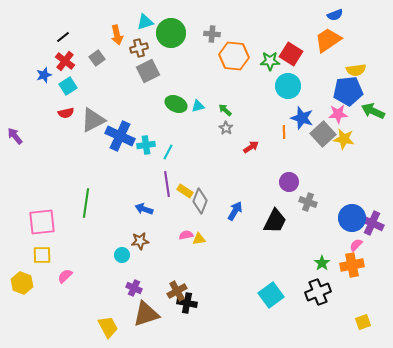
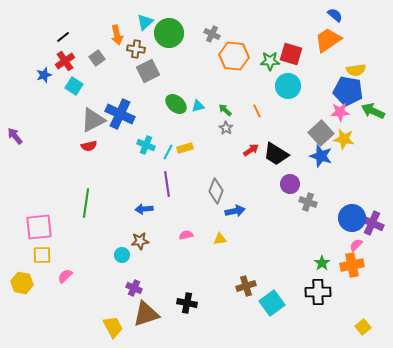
blue semicircle at (335, 15): rotated 119 degrees counterclockwise
cyan triangle at (145, 22): rotated 24 degrees counterclockwise
green circle at (171, 33): moved 2 px left
gray cross at (212, 34): rotated 21 degrees clockwise
brown cross at (139, 48): moved 3 px left, 1 px down; rotated 24 degrees clockwise
red square at (291, 54): rotated 15 degrees counterclockwise
red cross at (65, 61): rotated 18 degrees clockwise
cyan square at (68, 86): moved 6 px right; rotated 24 degrees counterclockwise
blue pentagon at (348, 91): rotated 16 degrees clockwise
green ellipse at (176, 104): rotated 15 degrees clockwise
red semicircle at (66, 113): moved 23 px right, 33 px down
pink star at (338, 114): moved 2 px right, 2 px up
blue star at (302, 118): moved 19 px right, 38 px down
orange line at (284, 132): moved 27 px left, 21 px up; rotated 24 degrees counterclockwise
gray square at (323, 134): moved 2 px left, 1 px up
blue cross at (120, 136): moved 22 px up
cyan cross at (146, 145): rotated 30 degrees clockwise
red arrow at (251, 147): moved 3 px down
purple circle at (289, 182): moved 1 px right, 2 px down
yellow rectangle at (185, 191): moved 43 px up; rotated 49 degrees counterclockwise
gray diamond at (200, 201): moved 16 px right, 10 px up
blue arrow at (144, 209): rotated 24 degrees counterclockwise
blue arrow at (235, 211): rotated 48 degrees clockwise
black trapezoid at (275, 221): moved 1 px right, 67 px up; rotated 96 degrees clockwise
pink square at (42, 222): moved 3 px left, 5 px down
yellow triangle at (199, 239): moved 21 px right
yellow hexagon at (22, 283): rotated 10 degrees counterclockwise
brown cross at (177, 291): moved 69 px right, 5 px up; rotated 12 degrees clockwise
black cross at (318, 292): rotated 20 degrees clockwise
cyan square at (271, 295): moved 1 px right, 8 px down
yellow square at (363, 322): moved 5 px down; rotated 21 degrees counterclockwise
yellow trapezoid at (108, 327): moved 5 px right
